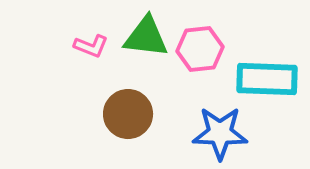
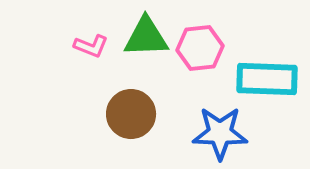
green triangle: rotated 9 degrees counterclockwise
pink hexagon: moved 1 px up
brown circle: moved 3 px right
